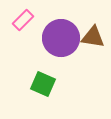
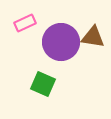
pink rectangle: moved 2 px right, 3 px down; rotated 20 degrees clockwise
purple circle: moved 4 px down
